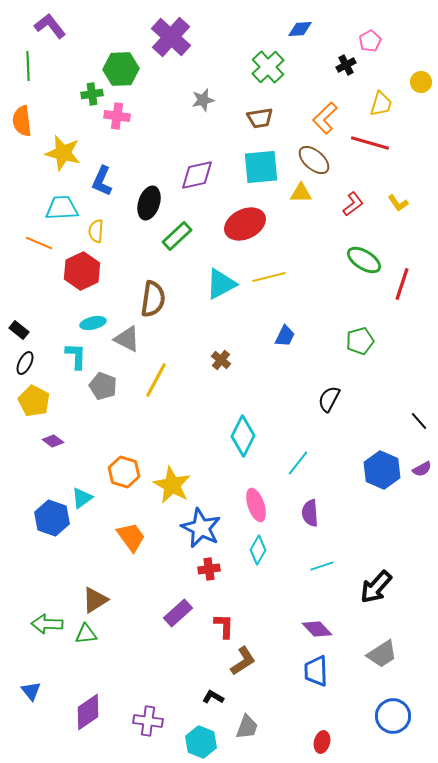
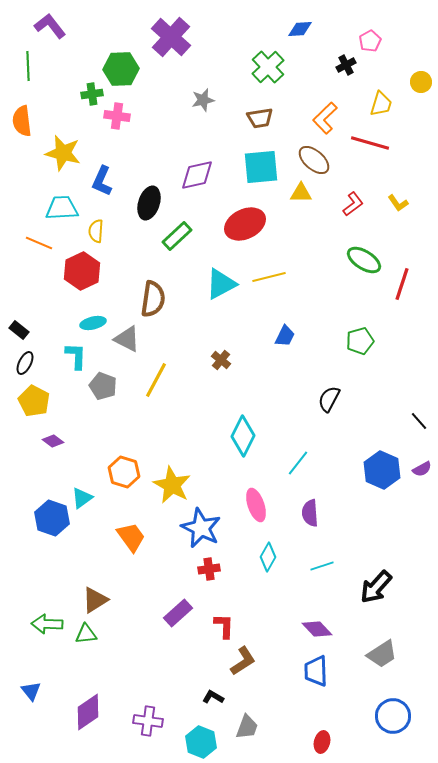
cyan diamond at (258, 550): moved 10 px right, 7 px down
